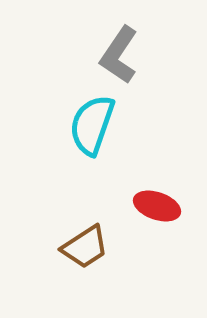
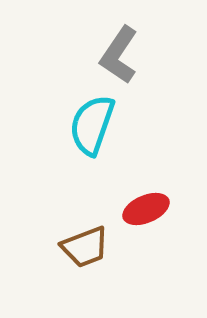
red ellipse: moved 11 px left, 3 px down; rotated 42 degrees counterclockwise
brown trapezoid: rotated 12 degrees clockwise
